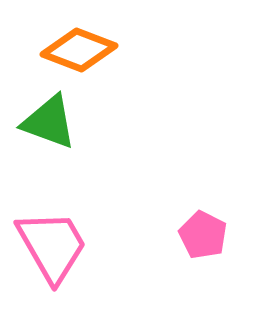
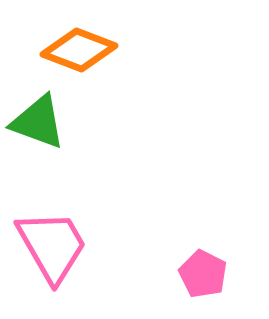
green triangle: moved 11 px left
pink pentagon: moved 39 px down
